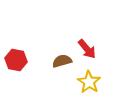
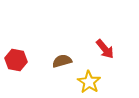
red arrow: moved 18 px right
